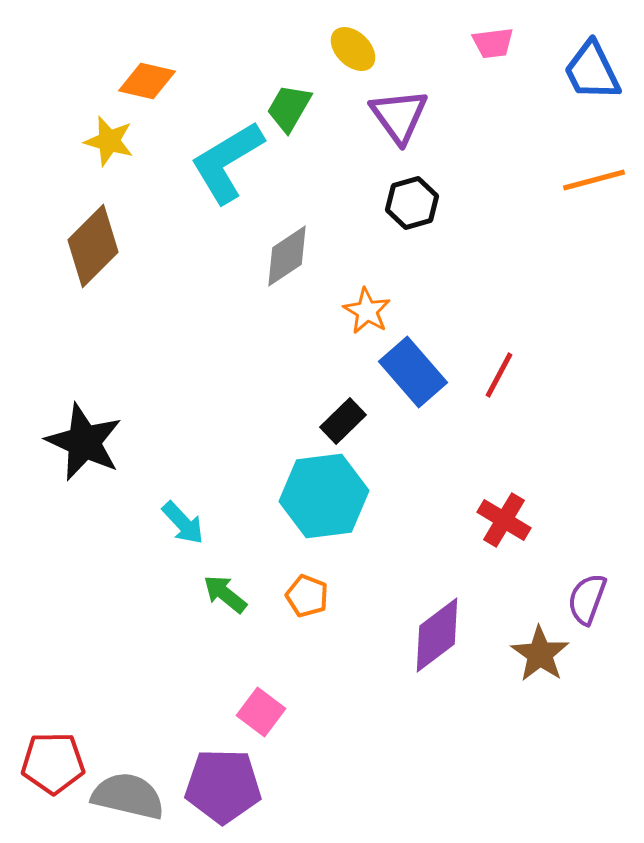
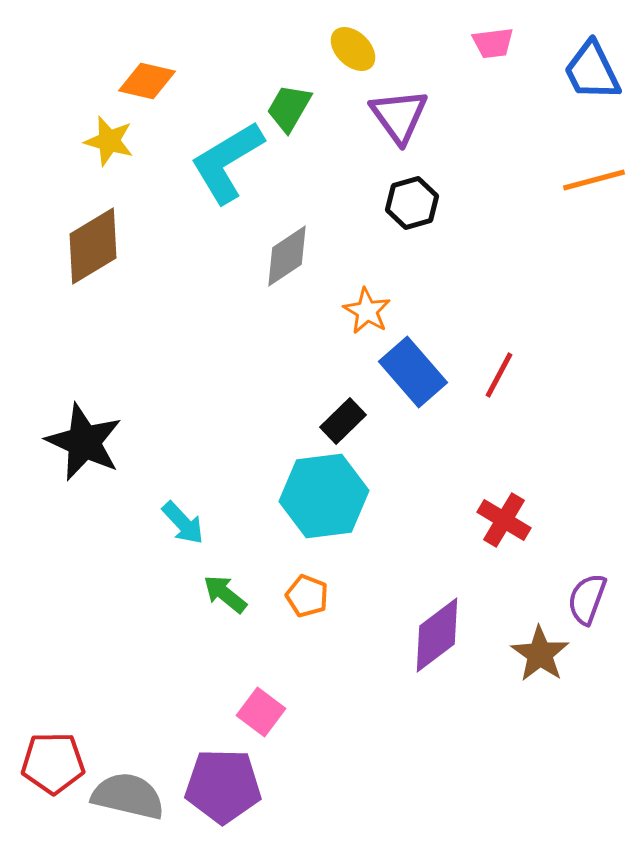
brown diamond: rotated 14 degrees clockwise
